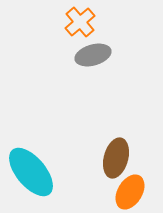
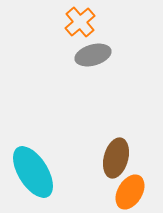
cyan ellipse: moved 2 px right; rotated 8 degrees clockwise
